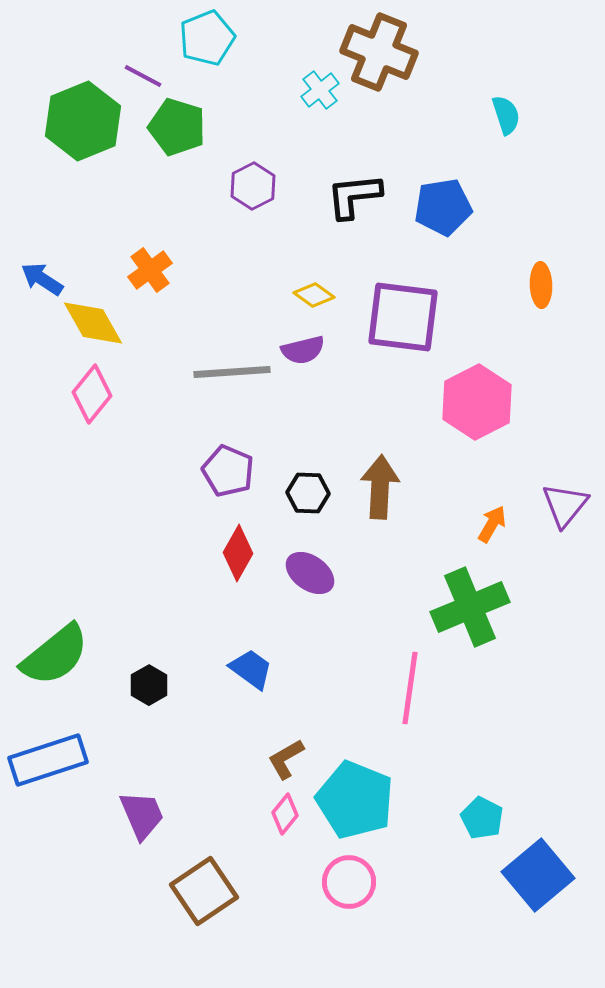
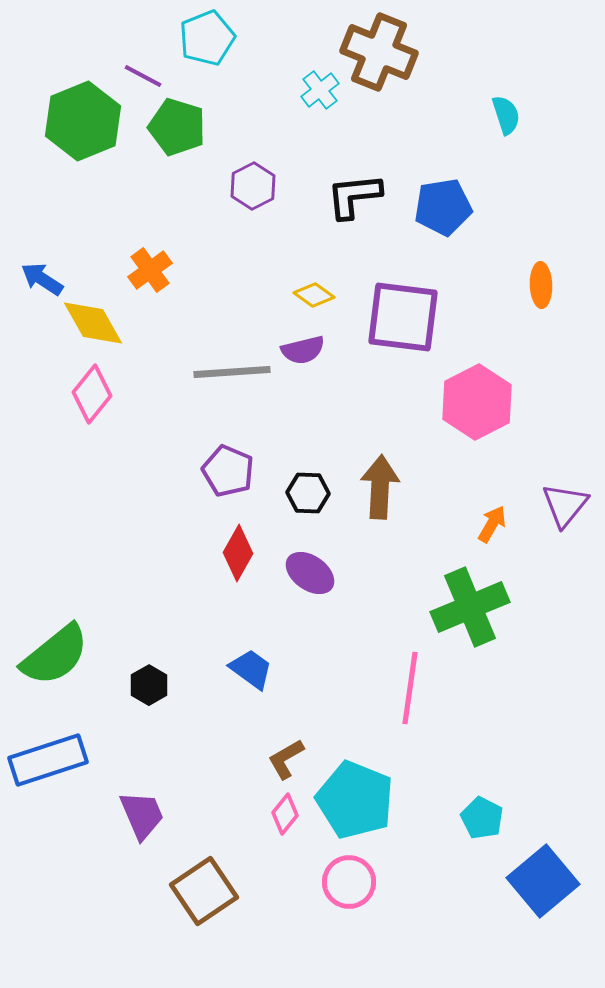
blue square at (538, 875): moved 5 px right, 6 px down
